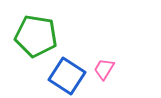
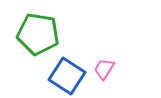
green pentagon: moved 2 px right, 2 px up
